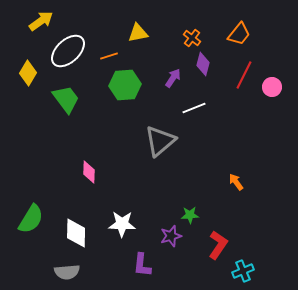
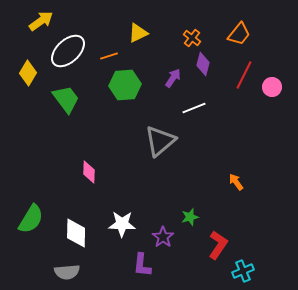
yellow triangle: rotated 15 degrees counterclockwise
green star: moved 2 px down; rotated 12 degrees counterclockwise
purple star: moved 8 px left, 1 px down; rotated 20 degrees counterclockwise
